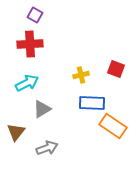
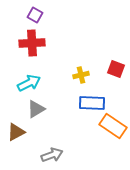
red cross: moved 2 px right, 1 px up
cyan arrow: moved 2 px right
gray triangle: moved 6 px left
brown triangle: rotated 24 degrees clockwise
gray arrow: moved 5 px right, 7 px down
